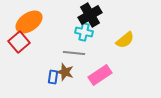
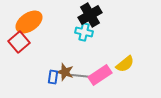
yellow semicircle: moved 24 px down
gray line: moved 8 px right, 23 px down
